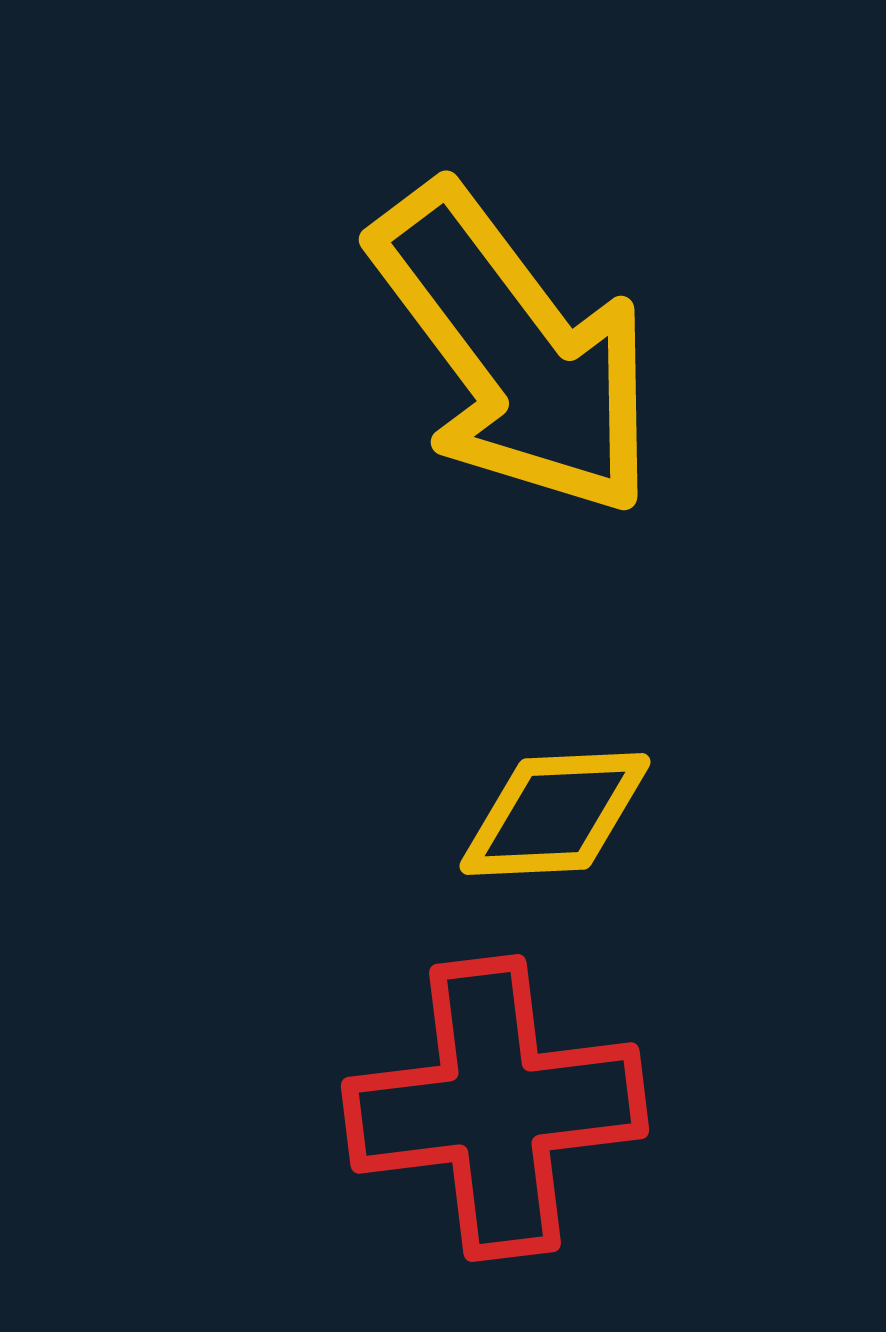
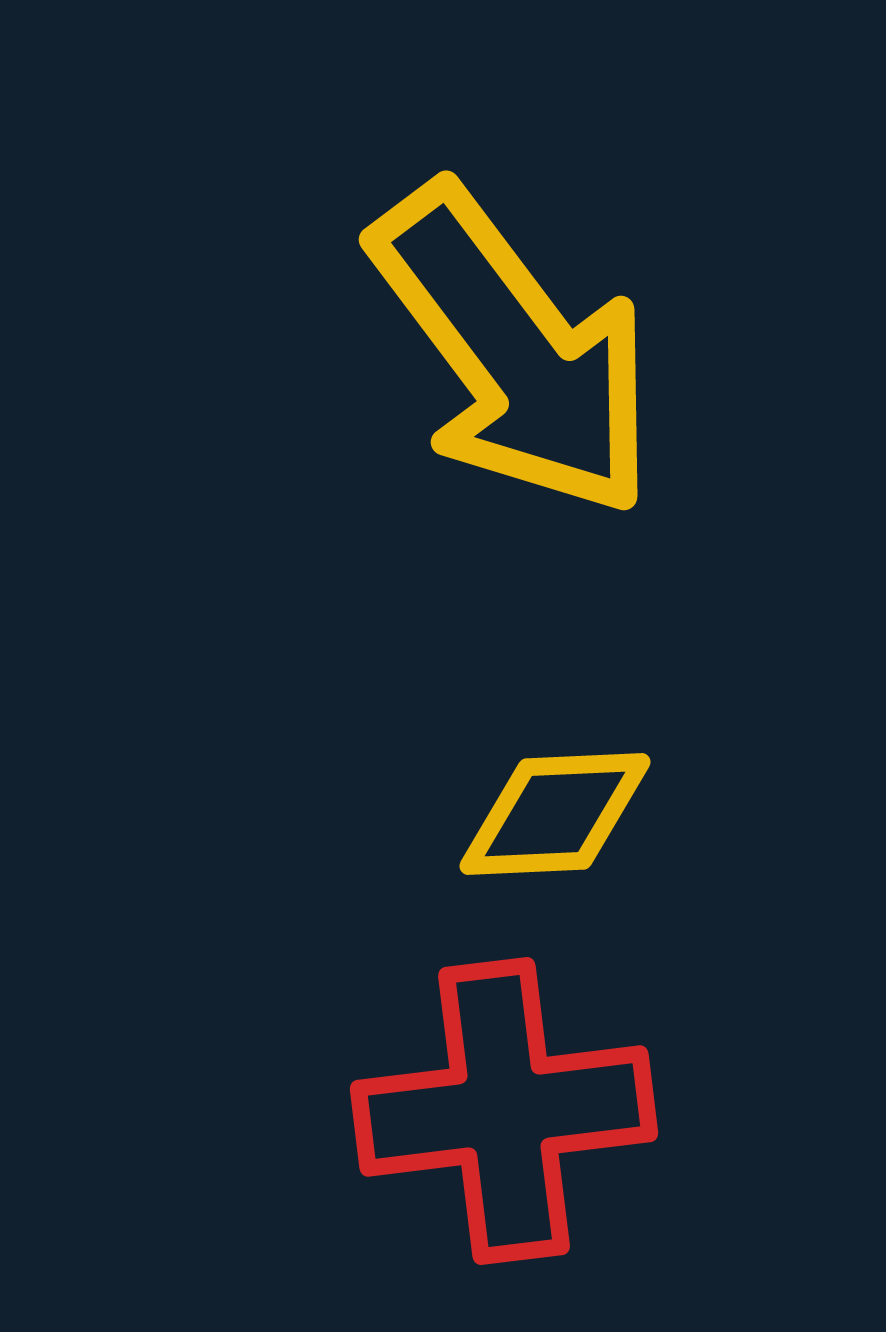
red cross: moved 9 px right, 3 px down
